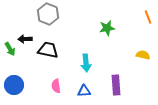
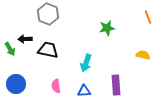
cyan arrow: rotated 24 degrees clockwise
blue circle: moved 2 px right, 1 px up
